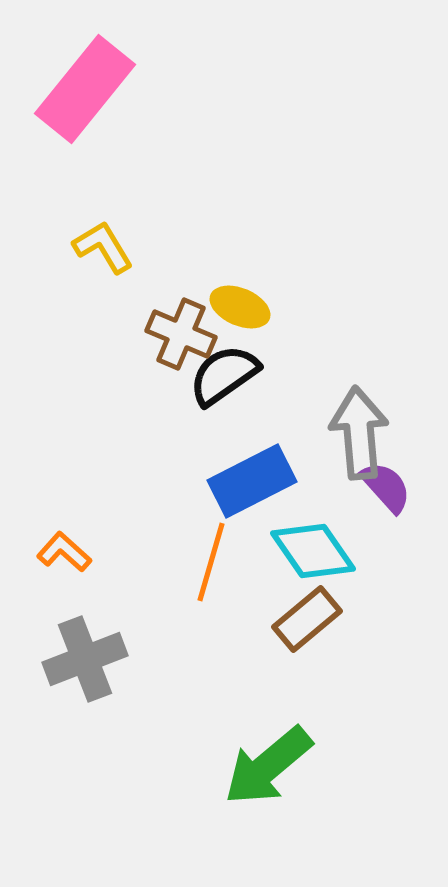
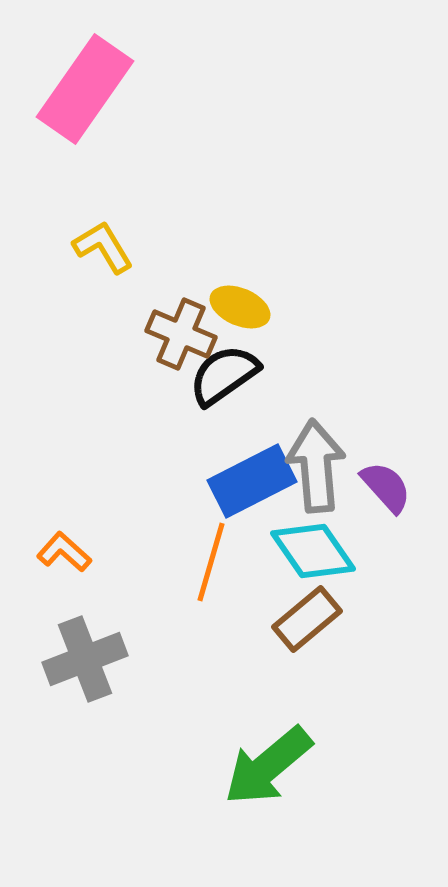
pink rectangle: rotated 4 degrees counterclockwise
gray arrow: moved 43 px left, 33 px down
